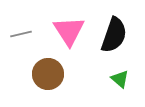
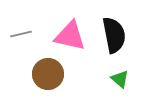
pink triangle: moved 1 px right, 5 px down; rotated 44 degrees counterclockwise
black semicircle: rotated 30 degrees counterclockwise
